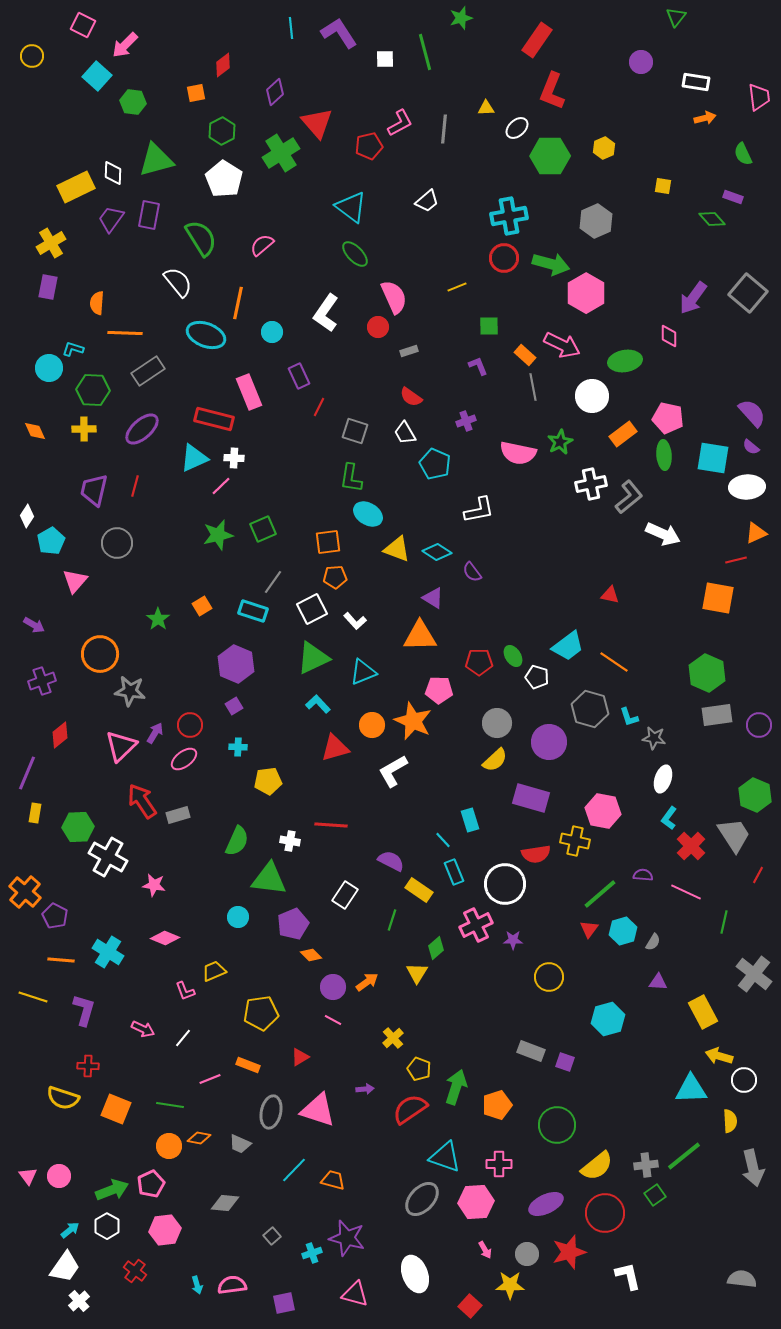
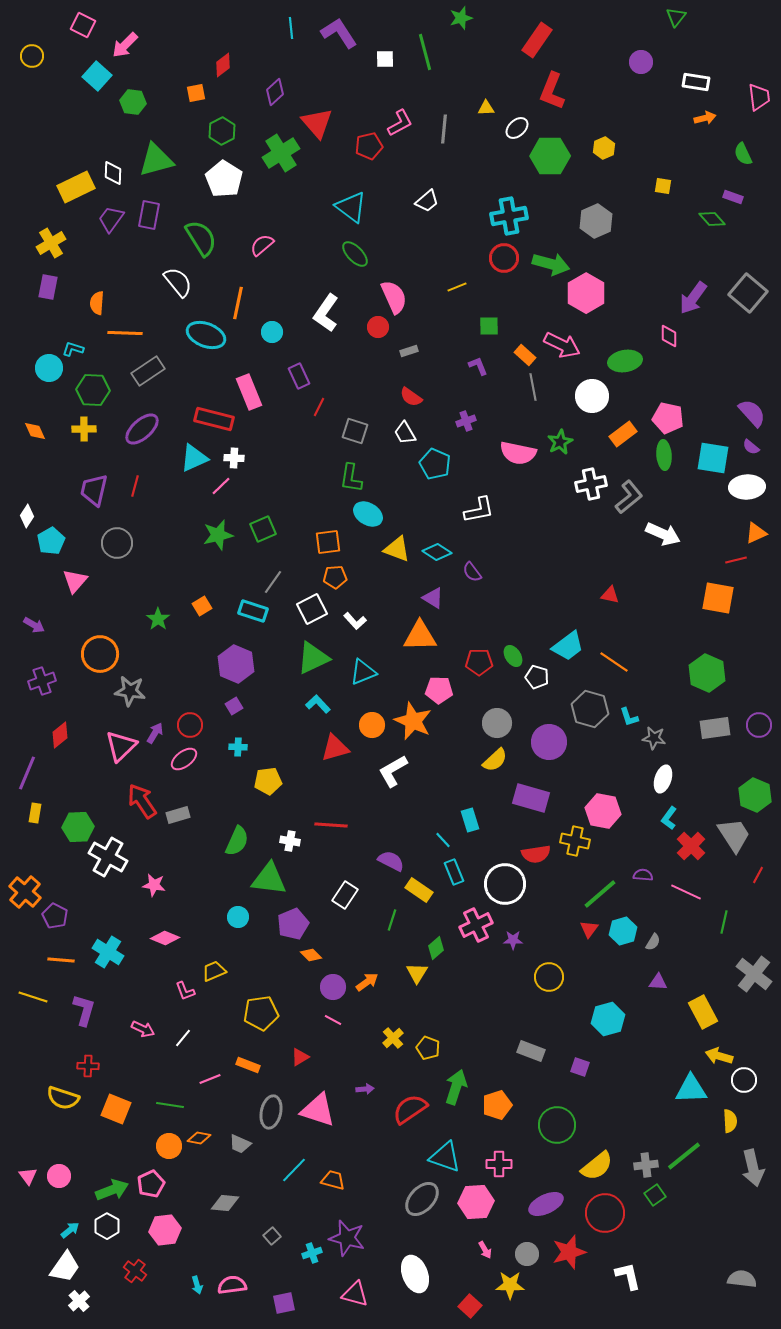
gray rectangle at (717, 715): moved 2 px left, 13 px down
purple square at (565, 1062): moved 15 px right, 5 px down
yellow pentagon at (419, 1069): moved 9 px right, 21 px up
